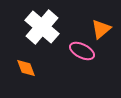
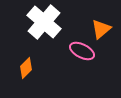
white cross: moved 2 px right, 5 px up
orange diamond: rotated 65 degrees clockwise
